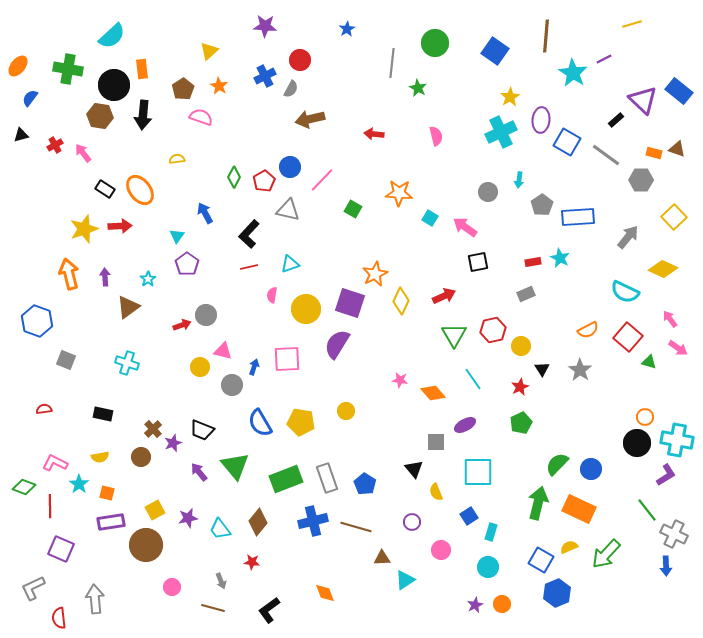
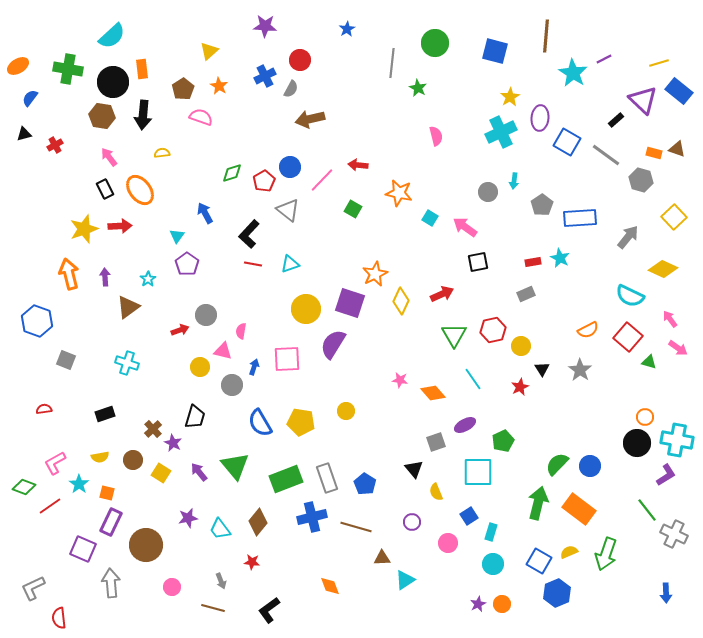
yellow line at (632, 24): moved 27 px right, 39 px down
blue square at (495, 51): rotated 20 degrees counterclockwise
orange ellipse at (18, 66): rotated 20 degrees clockwise
black circle at (114, 85): moved 1 px left, 3 px up
brown hexagon at (100, 116): moved 2 px right
purple ellipse at (541, 120): moved 1 px left, 2 px up
red arrow at (374, 134): moved 16 px left, 31 px down
black triangle at (21, 135): moved 3 px right, 1 px up
pink arrow at (83, 153): moved 26 px right, 4 px down
yellow semicircle at (177, 159): moved 15 px left, 6 px up
green diamond at (234, 177): moved 2 px left, 4 px up; rotated 45 degrees clockwise
cyan arrow at (519, 180): moved 5 px left, 1 px down
gray hexagon at (641, 180): rotated 15 degrees clockwise
black rectangle at (105, 189): rotated 30 degrees clockwise
orange star at (399, 193): rotated 8 degrees clockwise
gray triangle at (288, 210): rotated 25 degrees clockwise
blue rectangle at (578, 217): moved 2 px right, 1 px down
red line at (249, 267): moved 4 px right, 3 px up; rotated 24 degrees clockwise
cyan semicircle at (625, 292): moved 5 px right, 4 px down
pink semicircle at (272, 295): moved 31 px left, 36 px down
red arrow at (444, 296): moved 2 px left, 2 px up
red arrow at (182, 325): moved 2 px left, 5 px down
purple semicircle at (337, 344): moved 4 px left
black rectangle at (103, 414): moved 2 px right; rotated 30 degrees counterclockwise
green pentagon at (521, 423): moved 18 px left, 18 px down
black trapezoid at (202, 430): moved 7 px left, 13 px up; rotated 95 degrees counterclockwise
gray square at (436, 442): rotated 18 degrees counterclockwise
purple star at (173, 443): rotated 24 degrees counterclockwise
brown circle at (141, 457): moved 8 px left, 3 px down
pink L-shape at (55, 463): rotated 55 degrees counterclockwise
blue circle at (591, 469): moved 1 px left, 3 px up
red line at (50, 506): rotated 55 degrees clockwise
orange rectangle at (579, 509): rotated 12 degrees clockwise
yellow square at (155, 510): moved 6 px right, 37 px up; rotated 30 degrees counterclockwise
blue cross at (313, 521): moved 1 px left, 4 px up
purple rectangle at (111, 522): rotated 56 degrees counterclockwise
yellow semicircle at (569, 547): moved 5 px down
purple square at (61, 549): moved 22 px right
pink circle at (441, 550): moved 7 px right, 7 px up
green arrow at (606, 554): rotated 24 degrees counterclockwise
blue square at (541, 560): moved 2 px left, 1 px down
blue arrow at (666, 566): moved 27 px down
cyan circle at (488, 567): moved 5 px right, 3 px up
orange diamond at (325, 593): moved 5 px right, 7 px up
gray arrow at (95, 599): moved 16 px right, 16 px up
purple star at (475, 605): moved 3 px right, 1 px up
